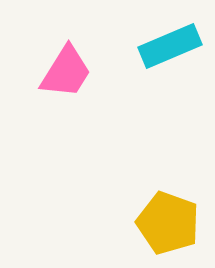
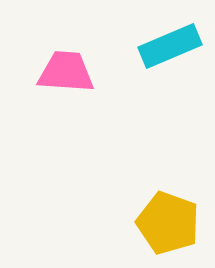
pink trapezoid: rotated 118 degrees counterclockwise
